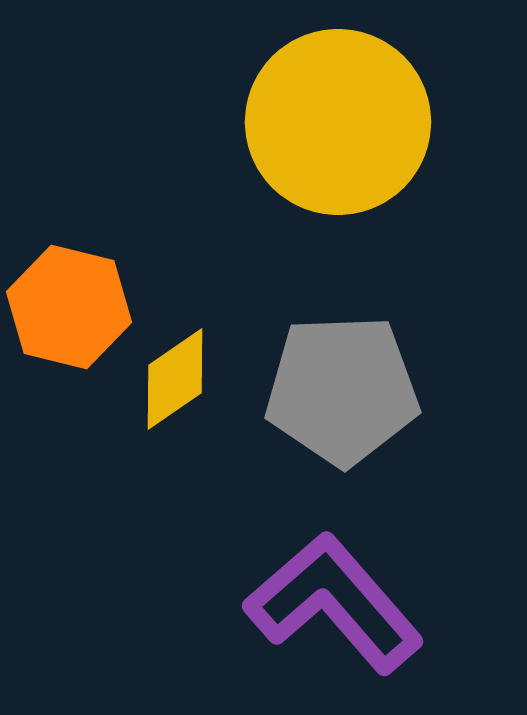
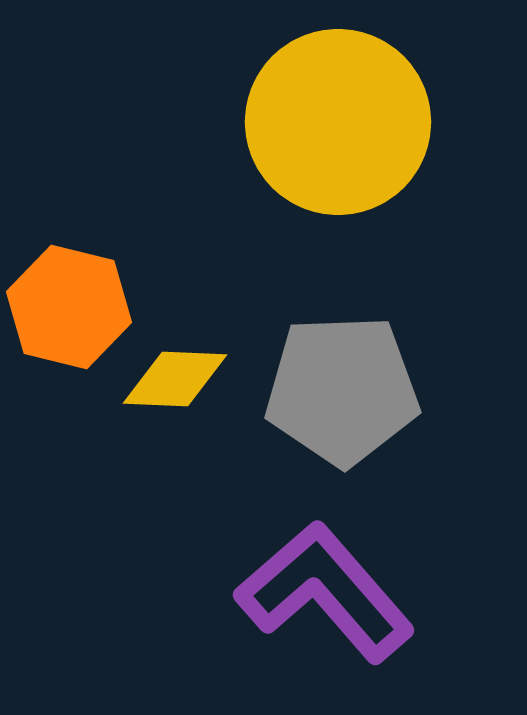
yellow diamond: rotated 37 degrees clockwise
purple L-shape: moved 9 px left, 11 px up
